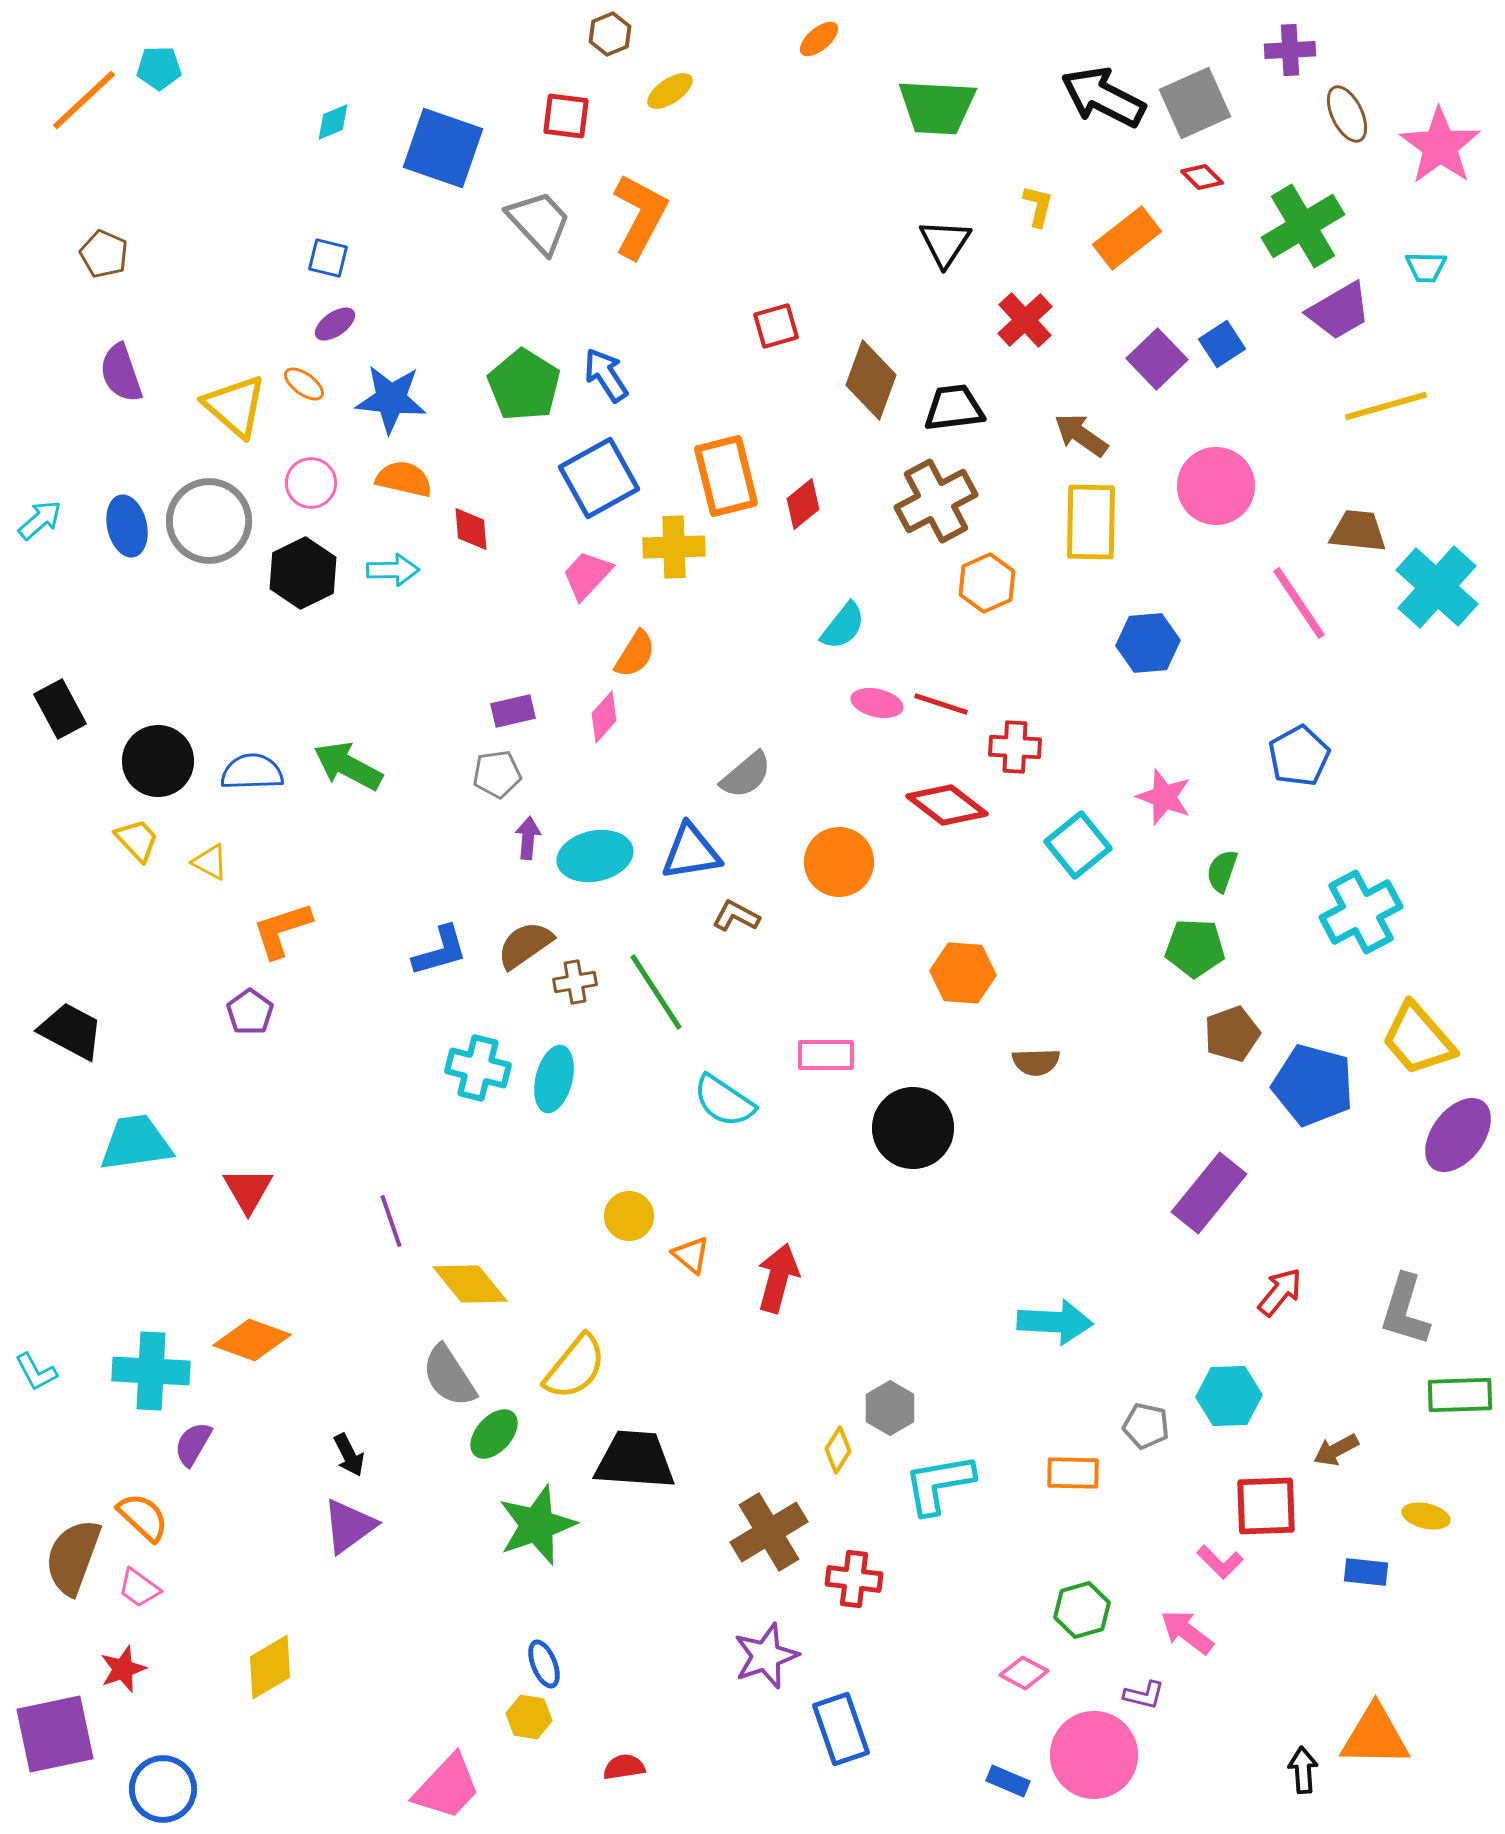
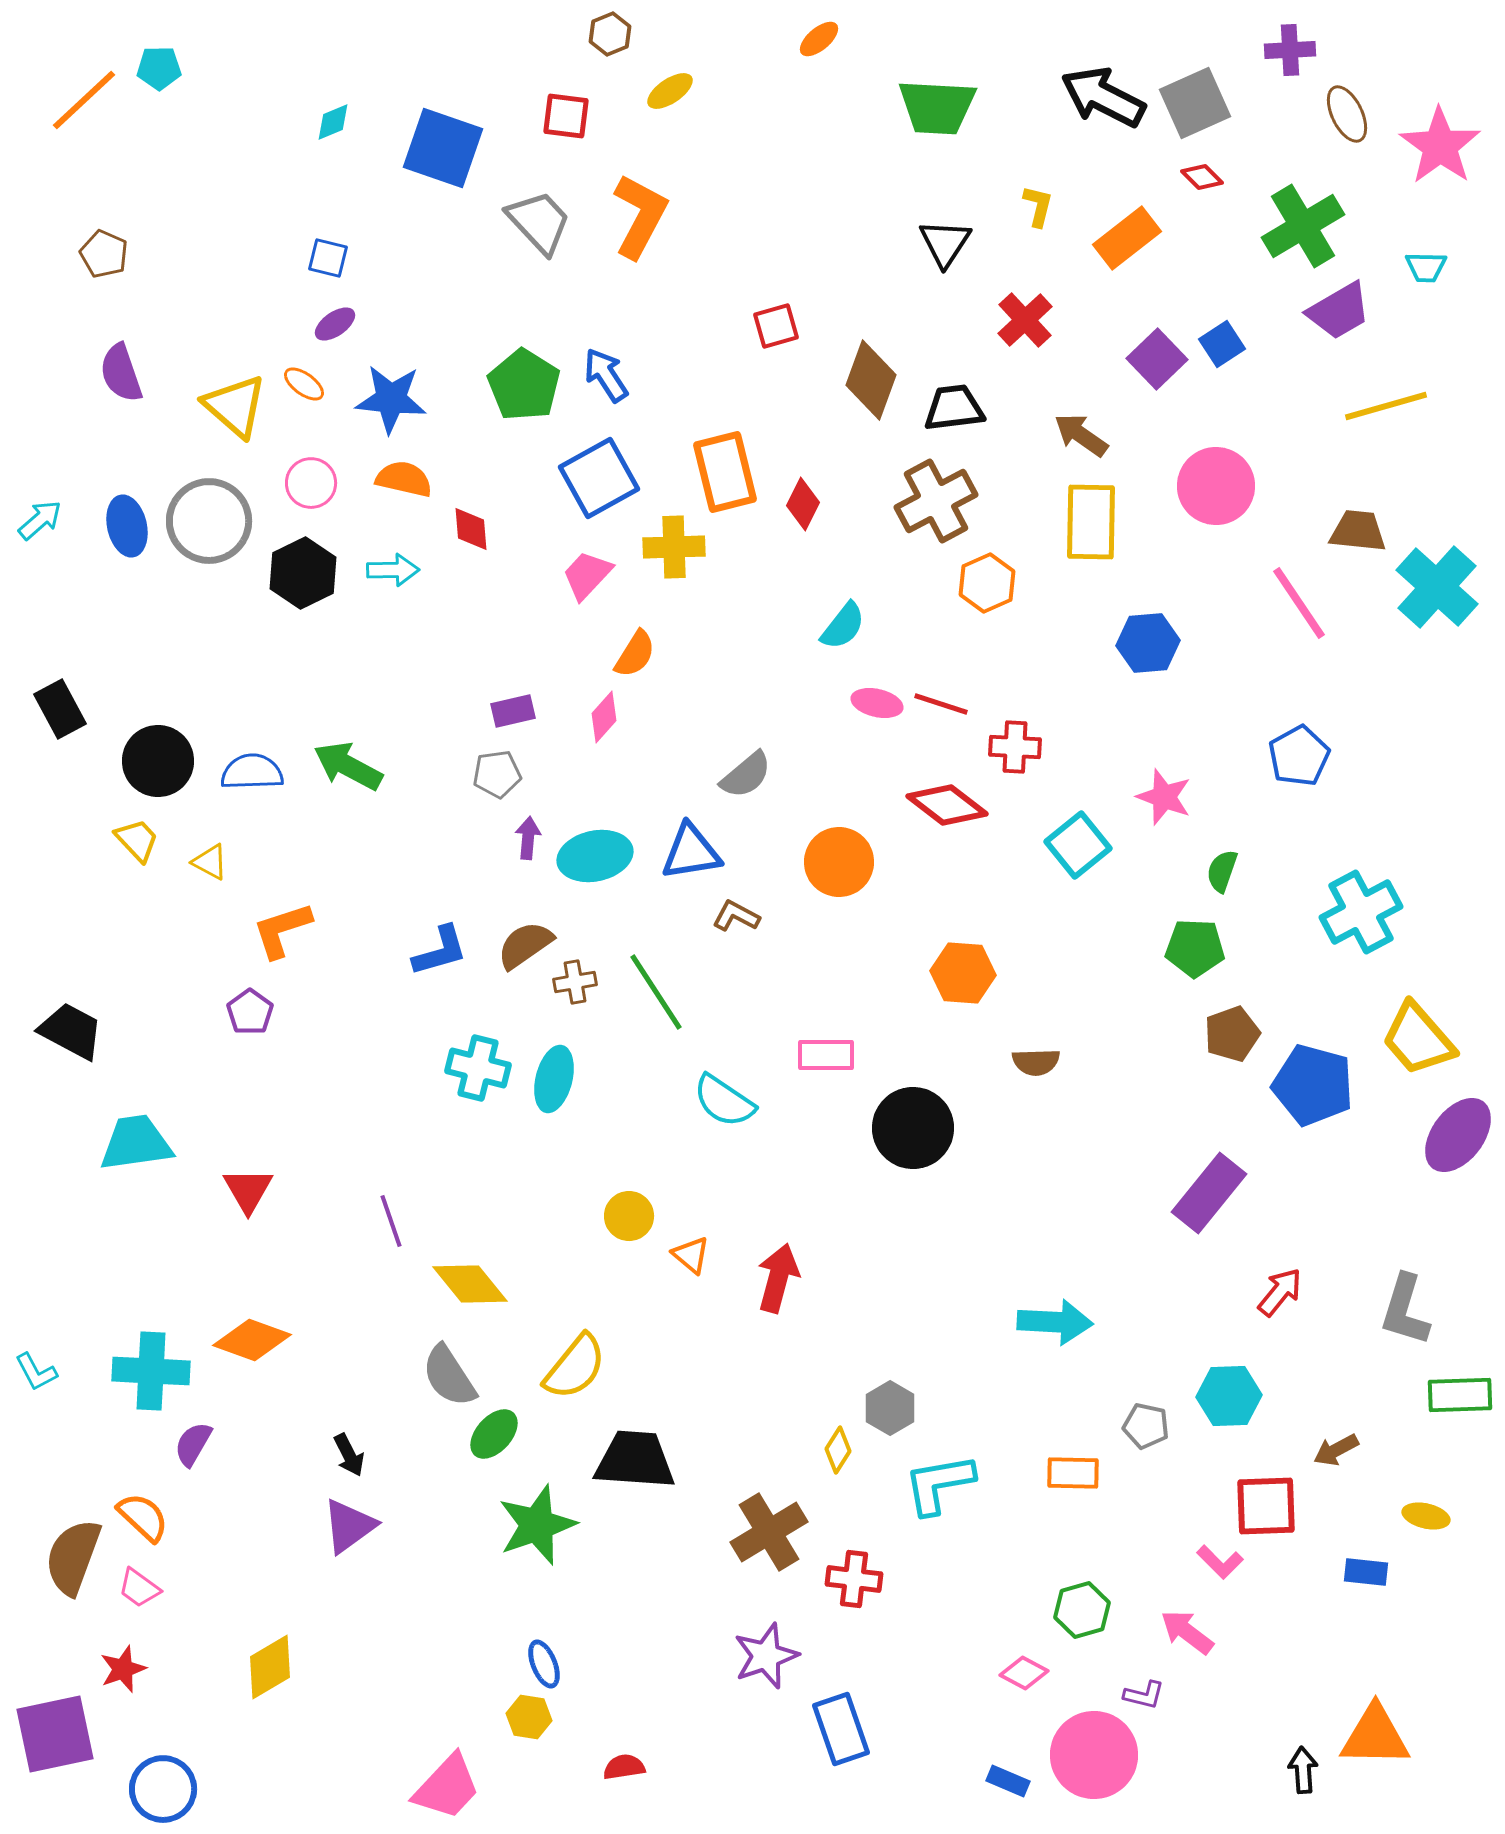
orange rectangle at (726, 476): moved 1 px left, 4 px up
red diamond at (803, 504): rotated 24 degrees counterclockwise
